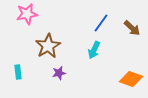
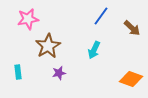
pink star: moved 1 px right, 5 px down
blue line: moved 7 px up
